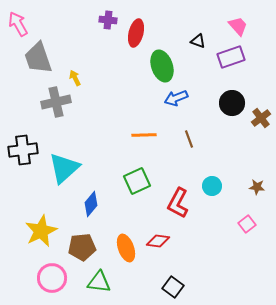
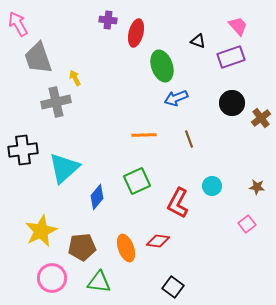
blue diamond: moved 6 px right, 7 px up
